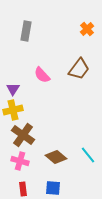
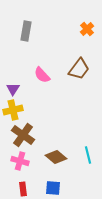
cyan line: rotated 24 degrees clockwise
